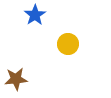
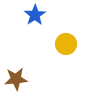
yellow circle: moved 2 px left
